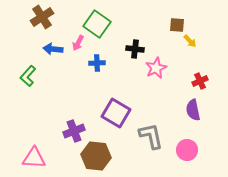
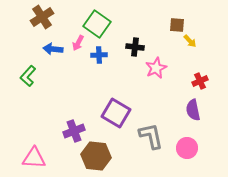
black cross: moved 2 px up
blue cross: moved 2 px right, 8 px up
pink circle: moved 2 px up
